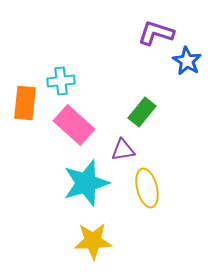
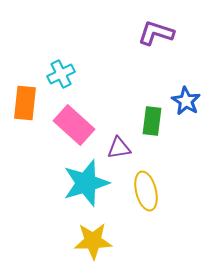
blue star: moved 1 px left, 40 px down
cyan cross: moved 7 px up; rotated 20 degrees counterclockwise
green rectangle: moved 10 px right, 9 px down; rotated 32 degrees counterclockwise
purple triangle: moved 4 px left, 2 px up
yellow ellipse: moved 1 px left, 3 px down
